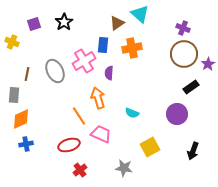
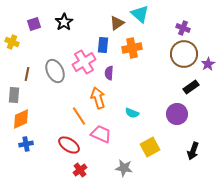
pink cross: moved 1 px down
red ellipse: rotated 50 degrees clockwise
